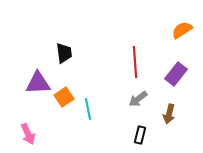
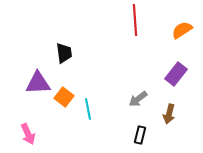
red line: moved 42 px up
orange square: rotated 18 degrees counterclockwise
